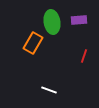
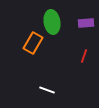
purple rectangle: moved 7 px right, 3 px down
white line: moved 2 px left
